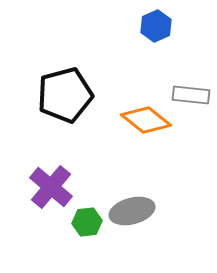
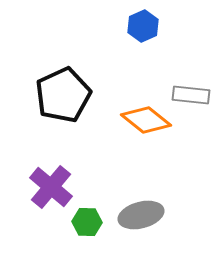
blue hexagon: moved 13 px left
black pentagon: moved 2 px left; rotated 10 degrees counterclockwise
gray ellipse: moved 9 px right, 4 px down
green hexagon: rotated 8 degrees clockwise
